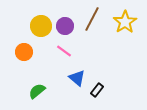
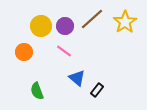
brown line: rotated 20 degrees clockwise
green semicircle: rotated 72 degrees counterclockwise
